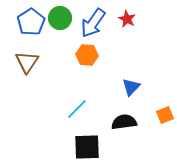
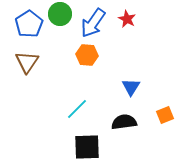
green circle: moved 4 px up
blue pentagon: moved 2 px left, 2 px down
blue triangle: rotated 12 degrees counterclockwise
